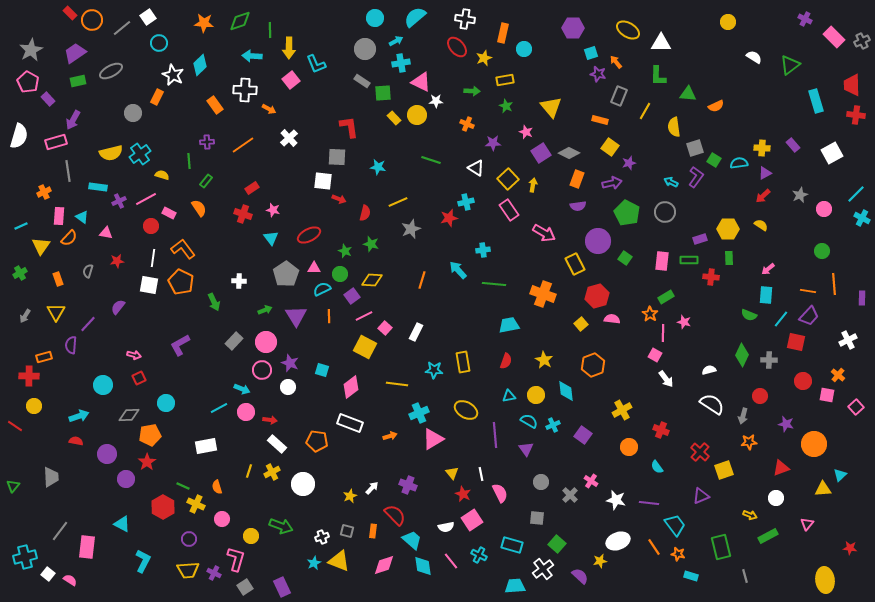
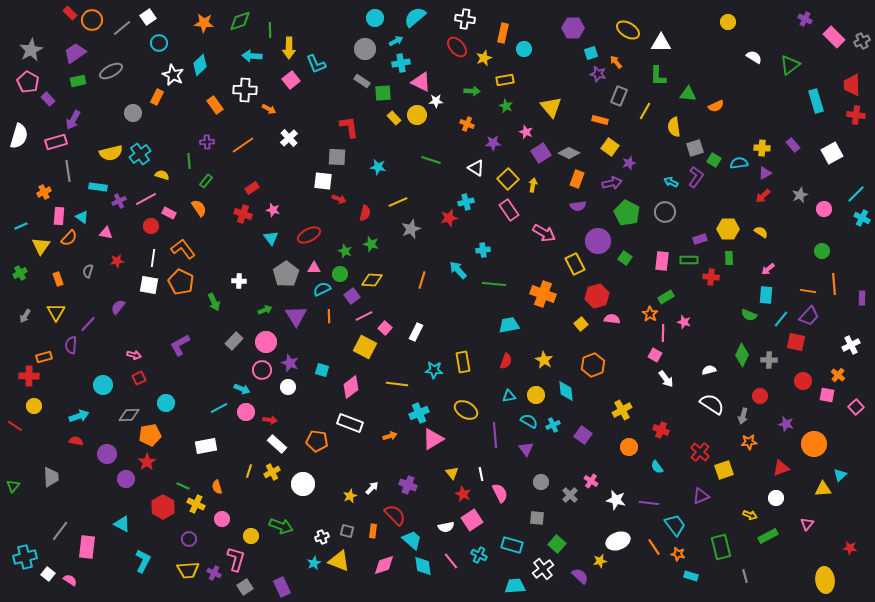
yellow semicircle at (761, 225): moved 7 px down
white cross at (848, 340): moved 3 px right, 5 px down
